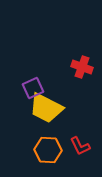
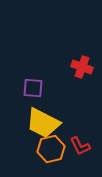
purple square: rotated 30 degrees clockwise
yellow trapezoid: moved 3 px left, 15 px down
orange hexagon: moved 3 px right, 1 px up; rotated 16 degrees counterclockwise
